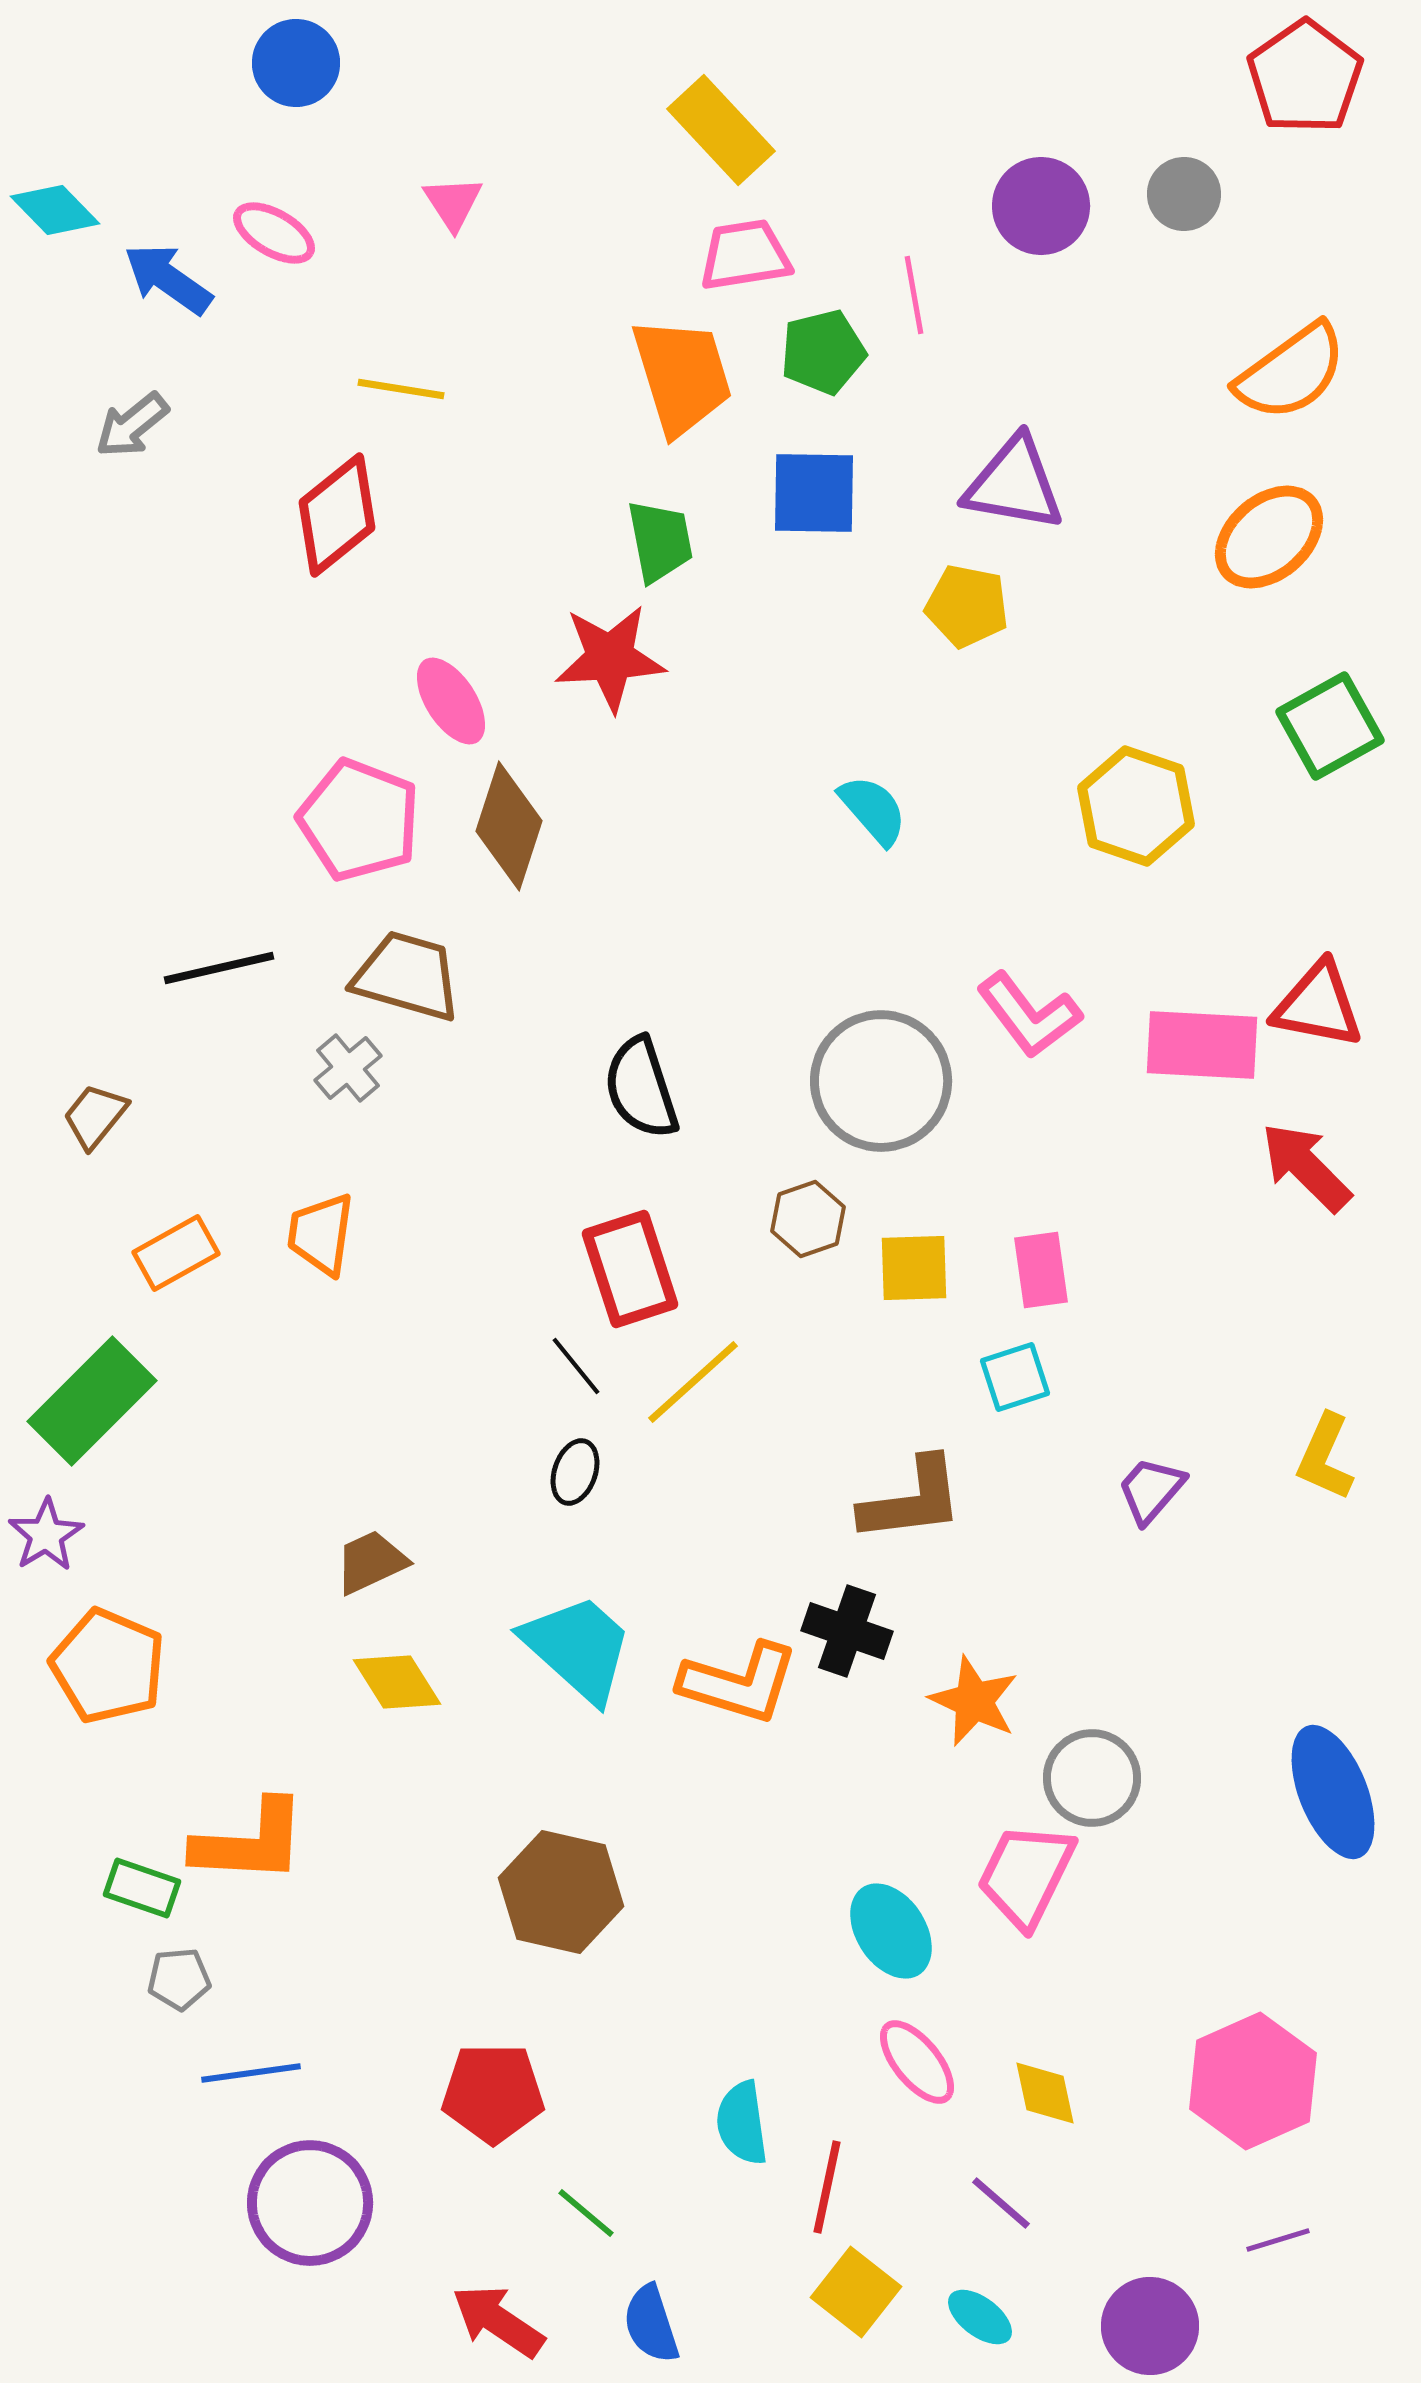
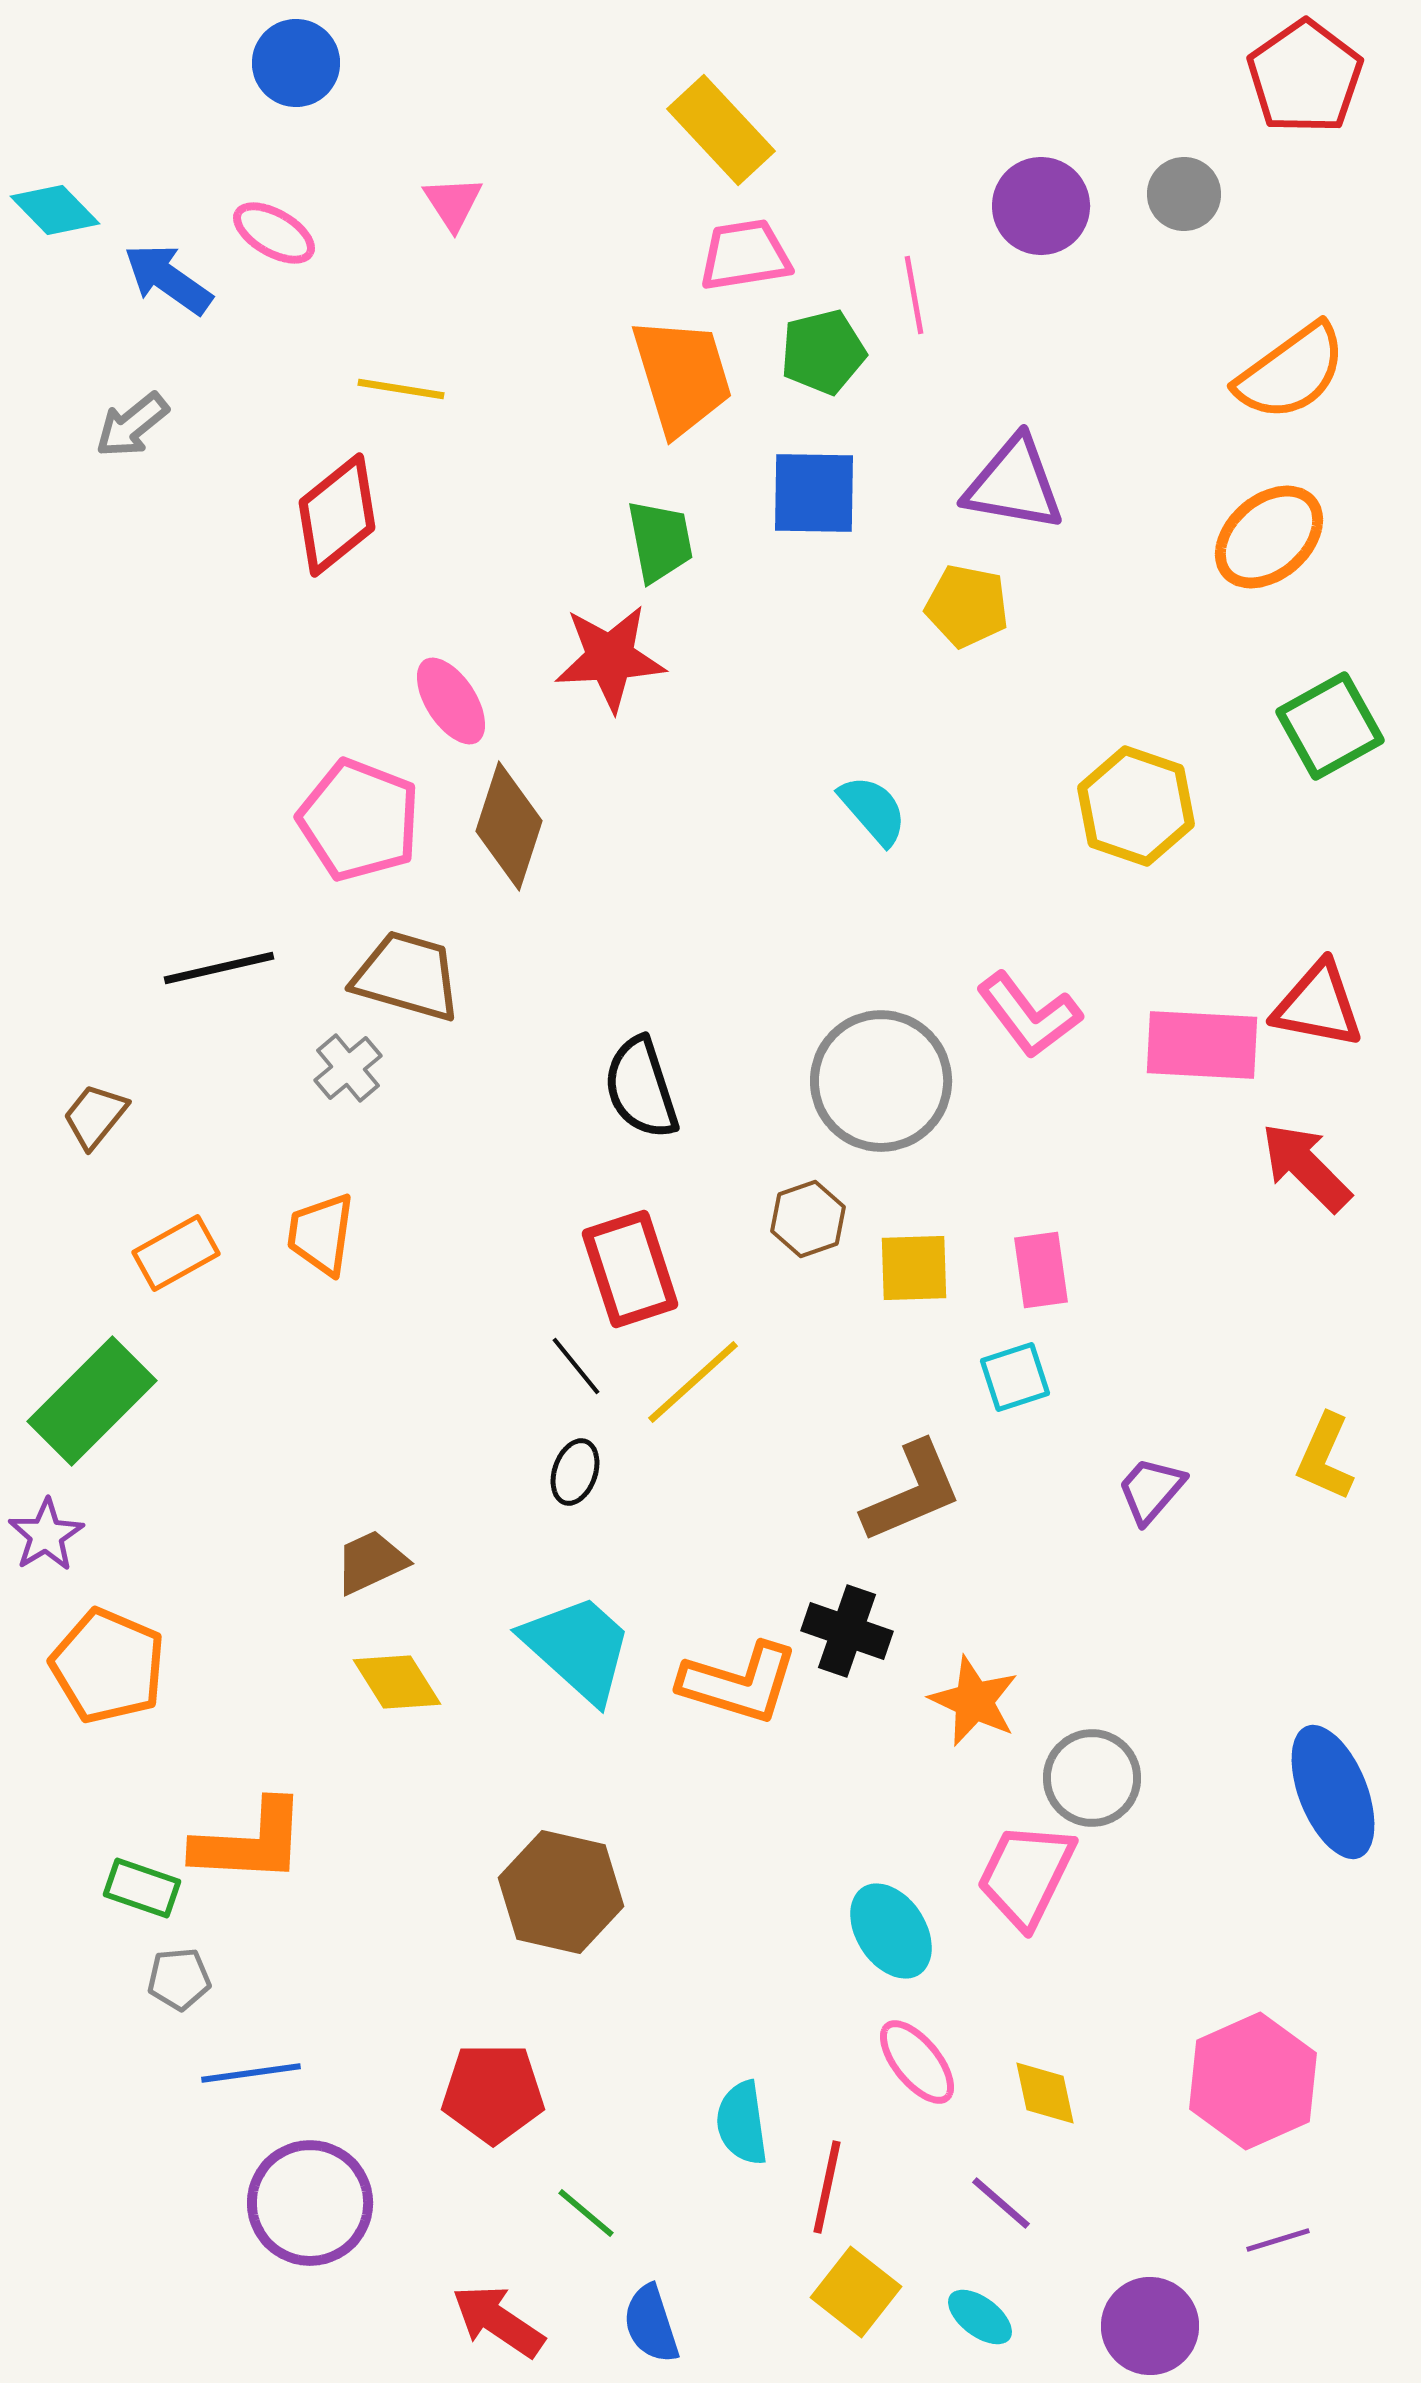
brown L-shape at (912, 1500): moved 8 px up; rotated 16 degrees counterclockwise
